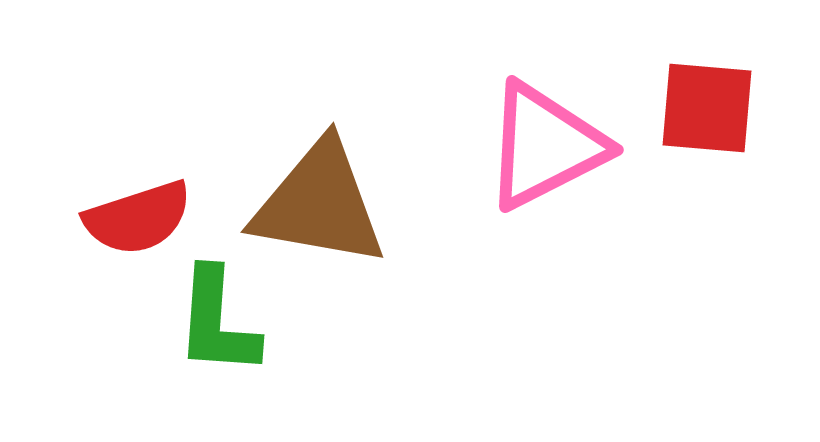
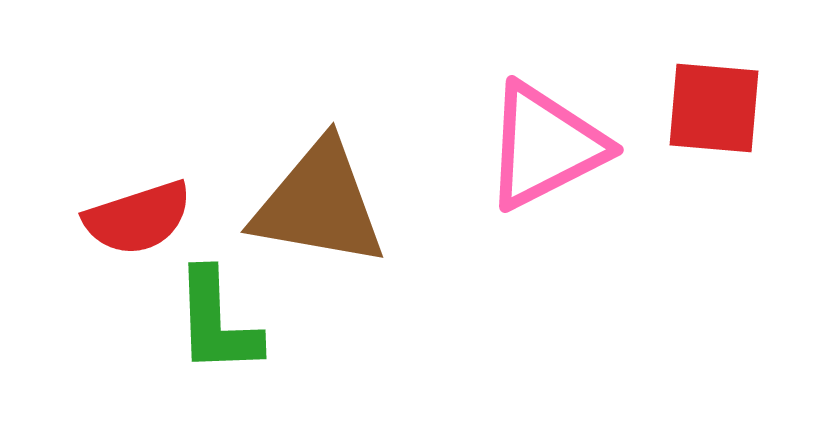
red square: moved 7 px right
green L-shape: rotated 6 degrees counterclockwise
